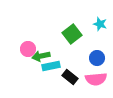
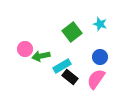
green square: moved 2 px up
pink circle: moved 3 px left
blue circle: moved 3 px right, 1 px up
cyan rectangle: moved 11 px right; rotated 18 degrees counterclockwise
pink semicircle: rotated 130 degrees clockwise
